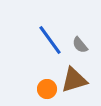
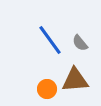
gray semicircle: moved 2 px up
brown triangle: moved 1 px right; rotated 12 degrees clockwise
